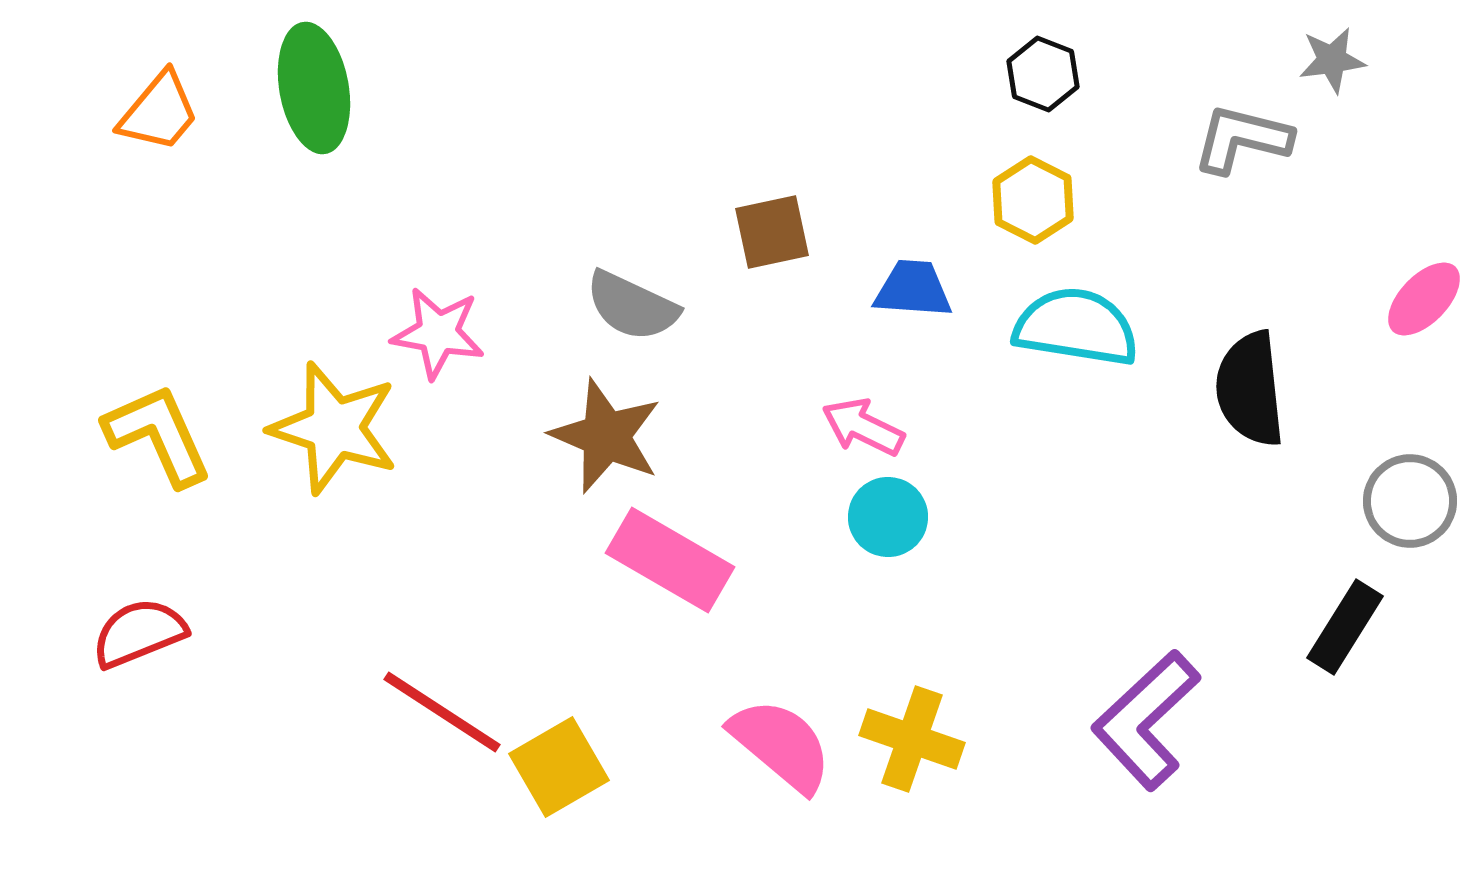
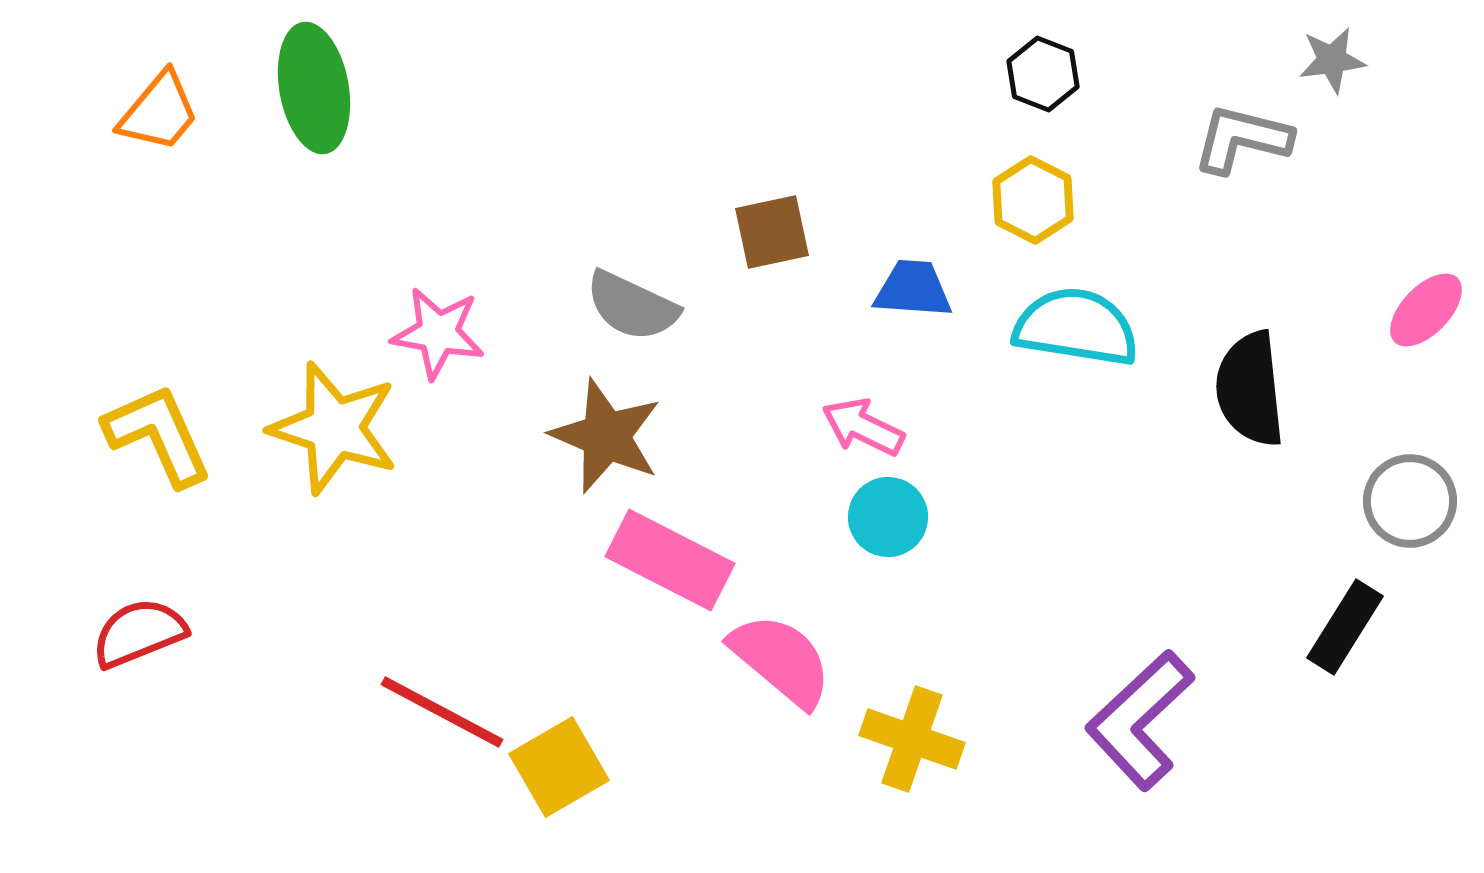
pink ellipse: moved 2 px right, 11 px down
pink rectangle: rotated 3 degrees counterclockwise
red line: rotated 5 degrees counterclockwise
purple L-shape: moved 6 px left
pink semicircle: moved 85 px up
